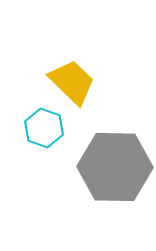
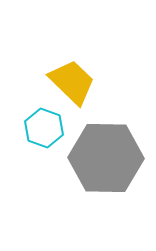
gray hexagon: moved 9 px left, 9 px up
